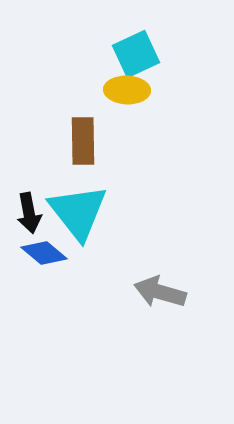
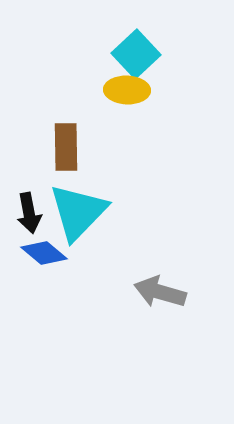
cyan square: rotated 18 degrees counterclockwise
brown rectangle: moved 17 px left, 6 px down
cyan triangle: rotated 22 degrees clockwise
